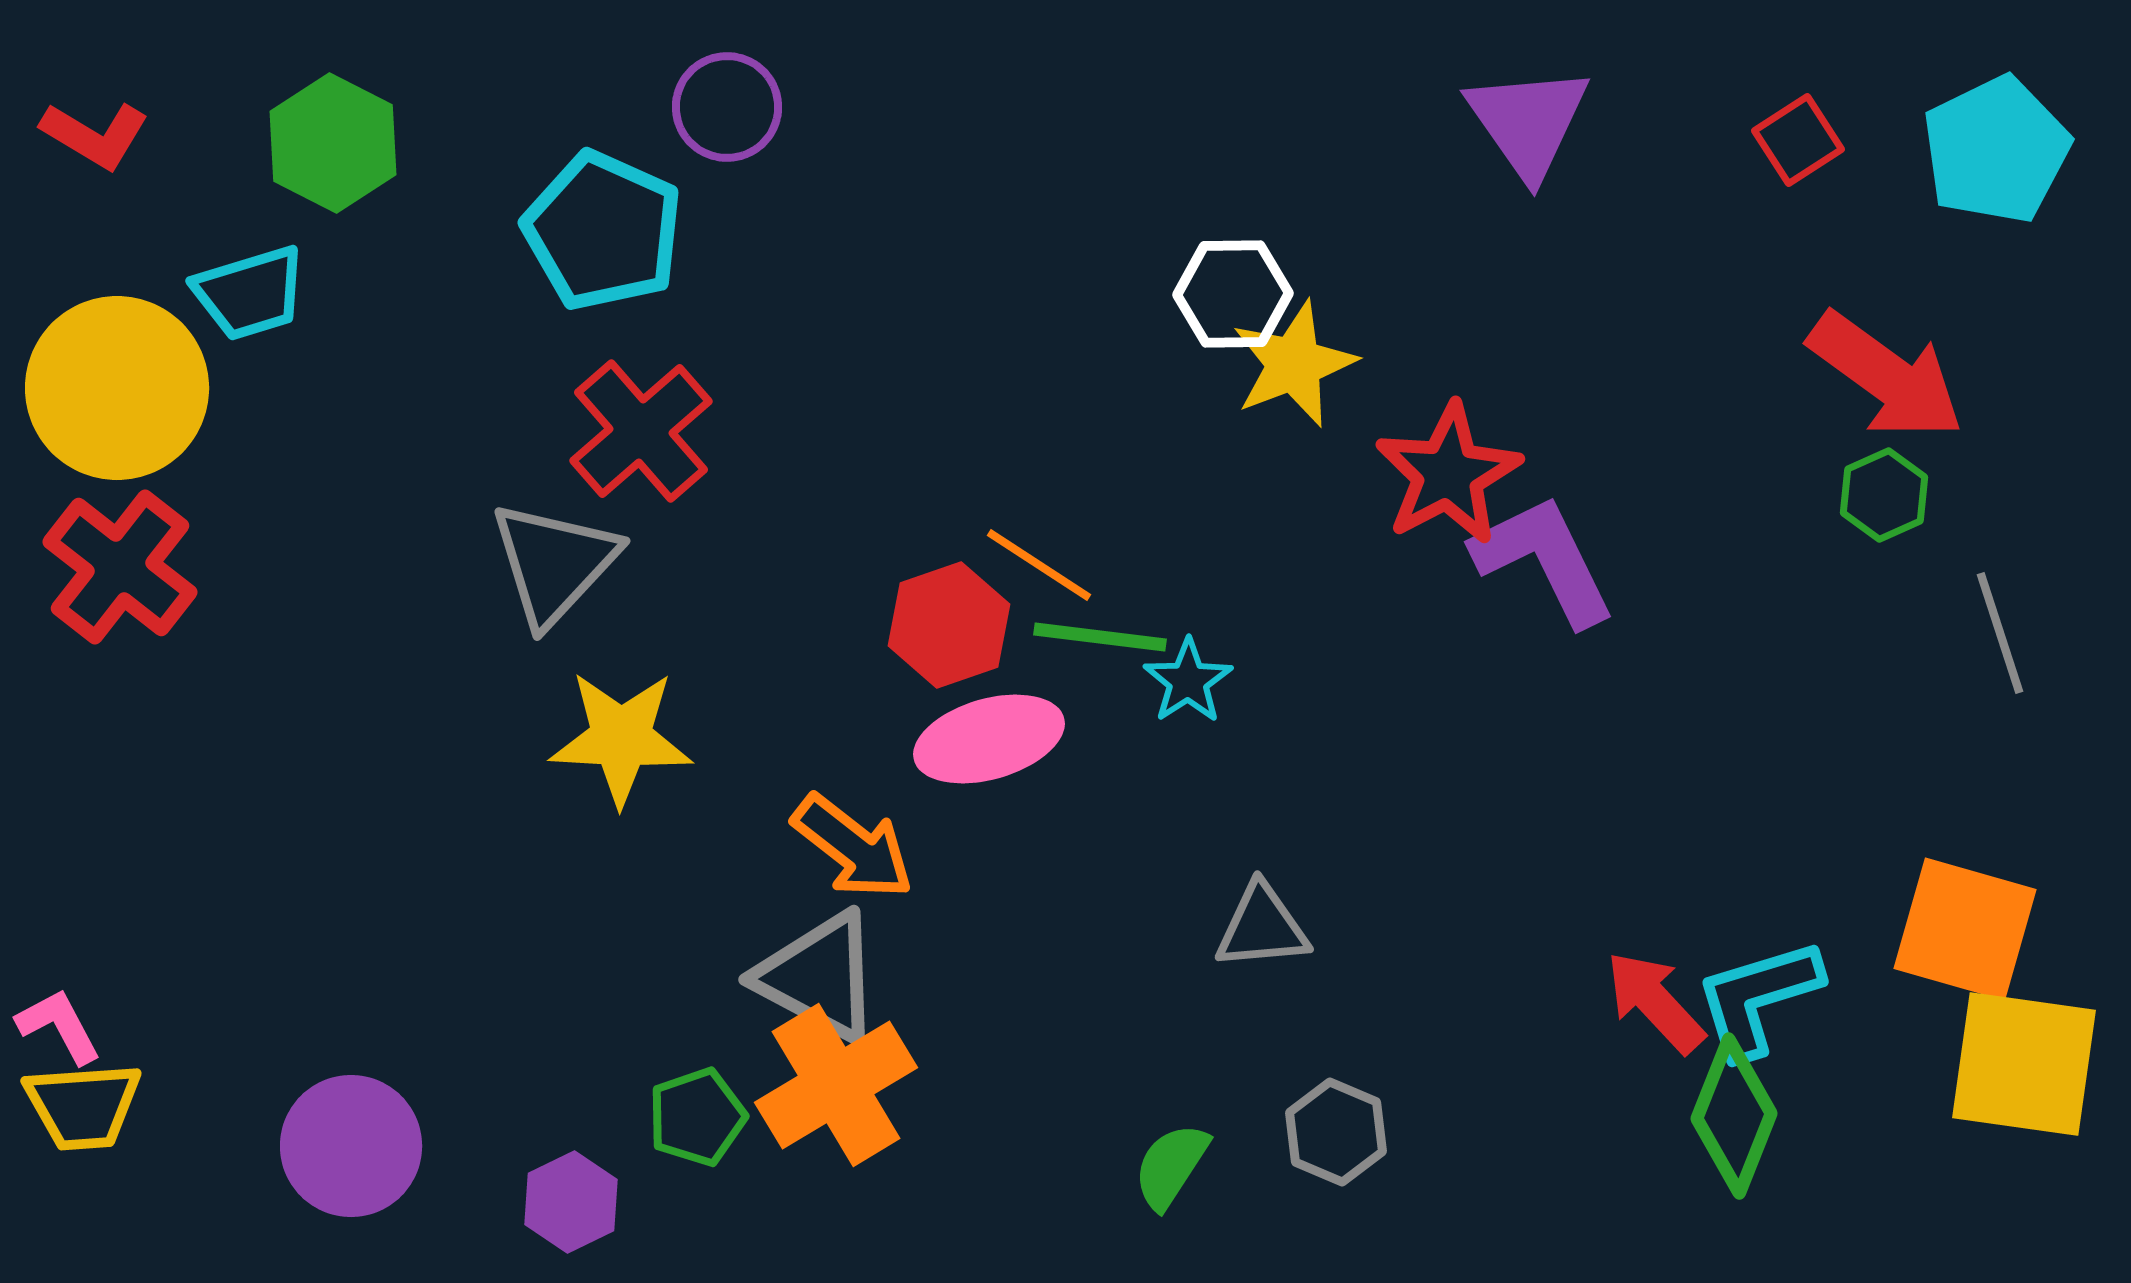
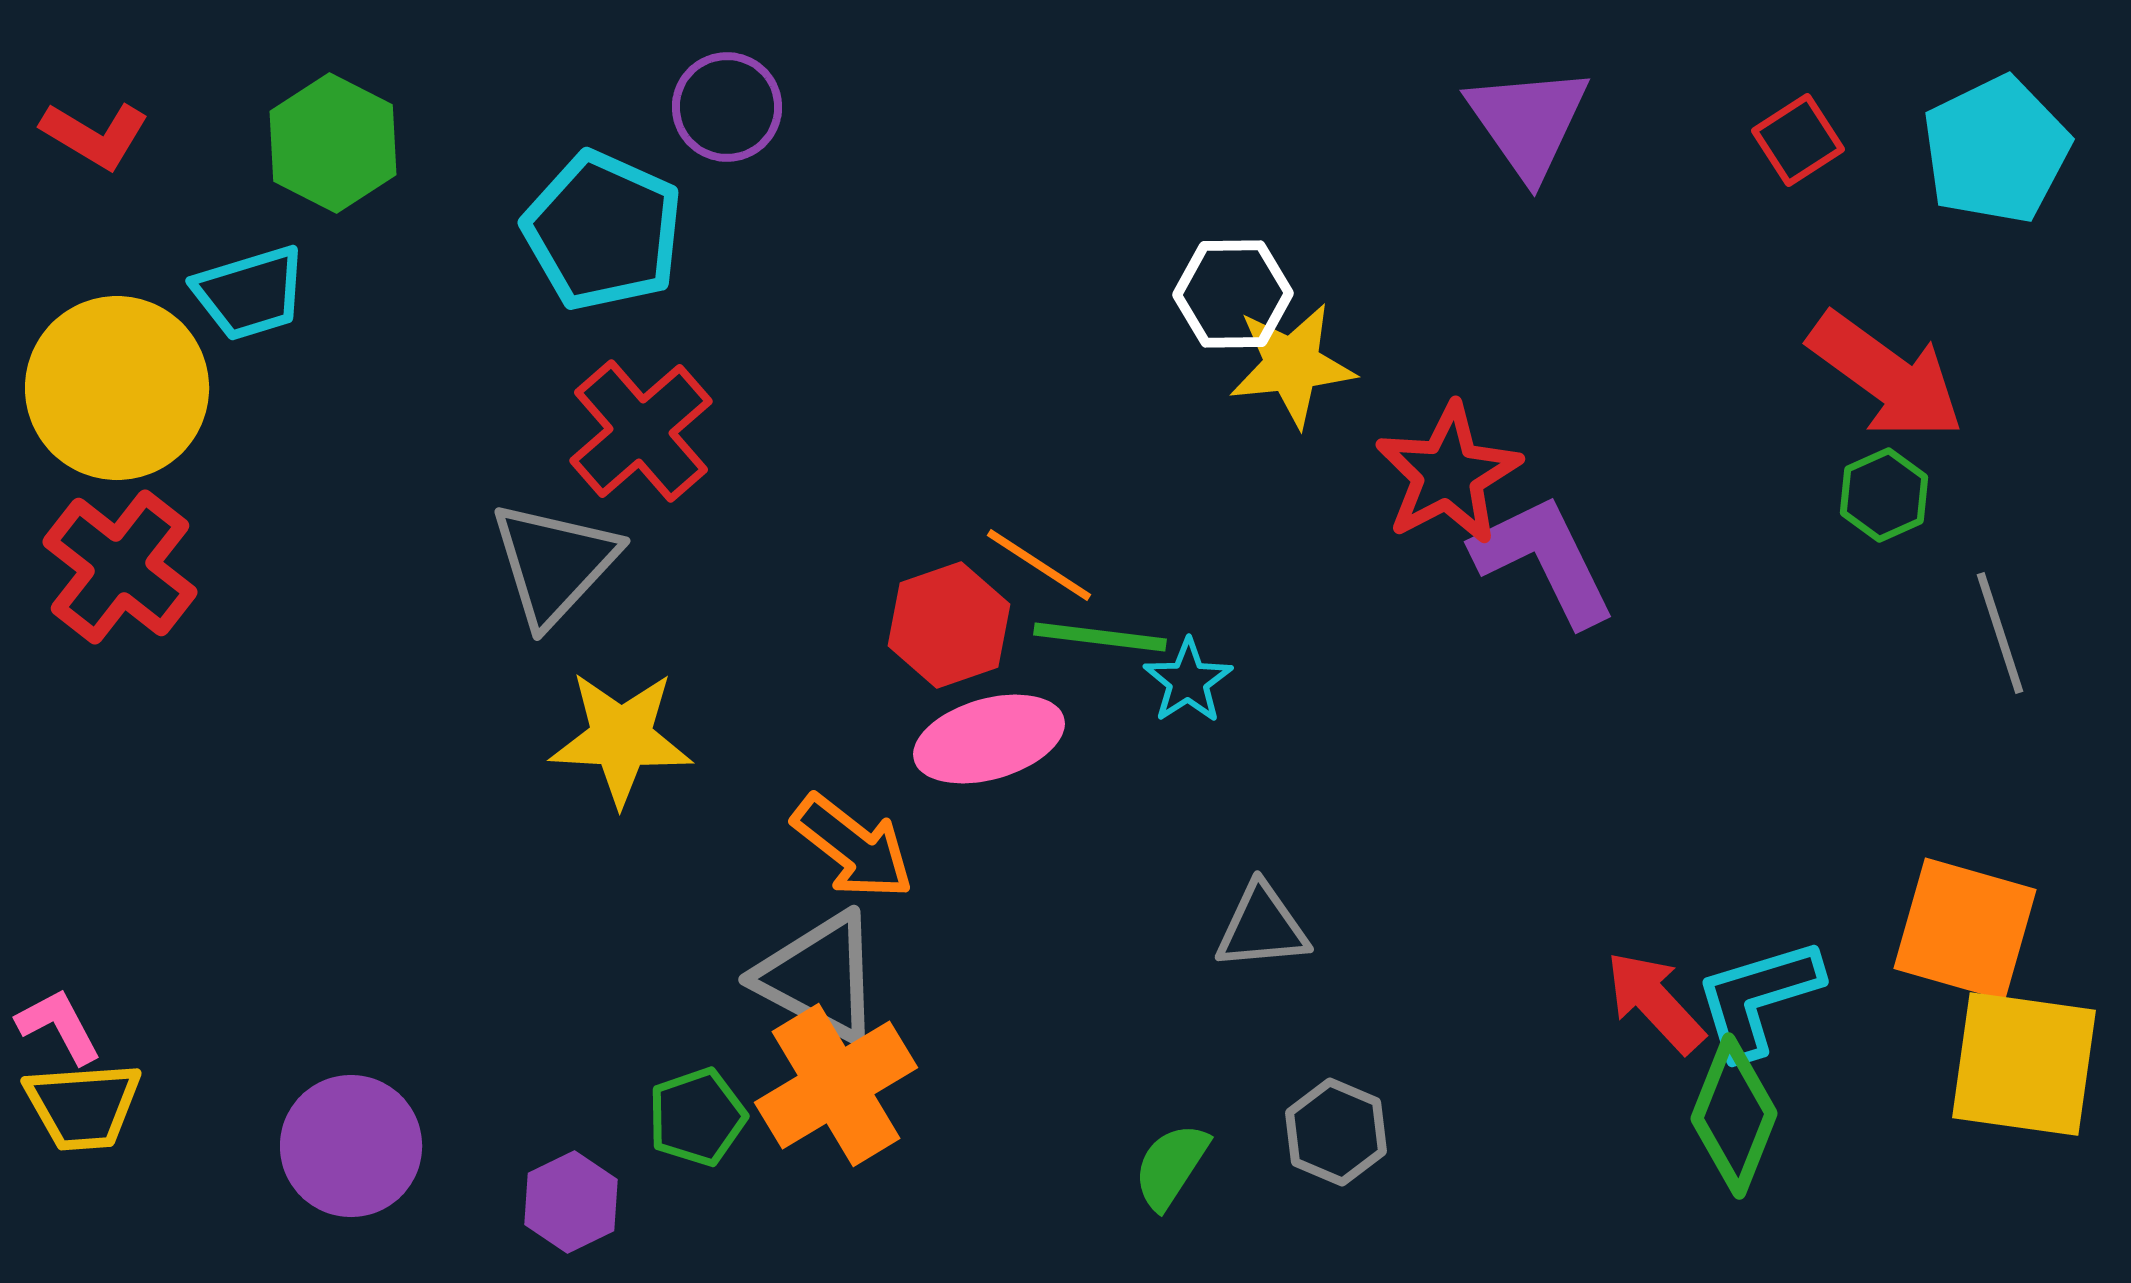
yellow star at (1294, 364): moved 2 px left, 1 px down; rotated 15 degrees clockwise
